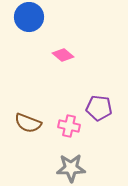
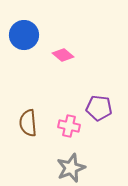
blue circle: moved 5 px left, 18 px down
brown semicircle: rotated 64 degrees clockwise
gray star: rotated 20 degrees counterclockwise
